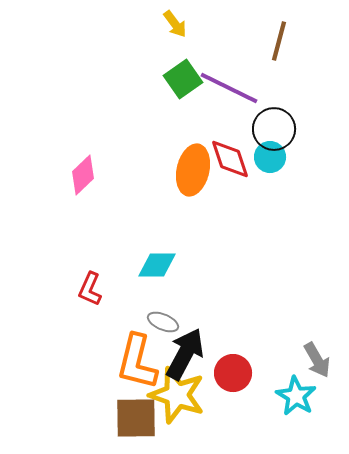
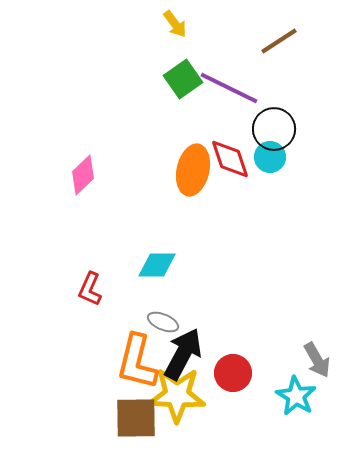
brown line: rotated 42 degrees clockwise
black arrow: moved 2 px left
yellow star: rotated 16 degrees counterclockwise
